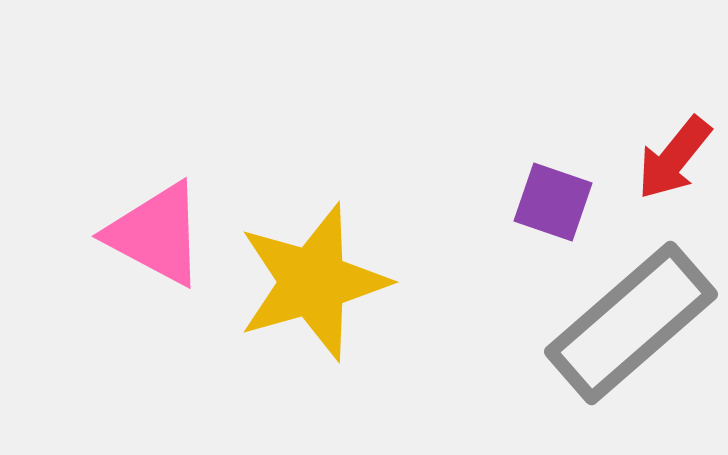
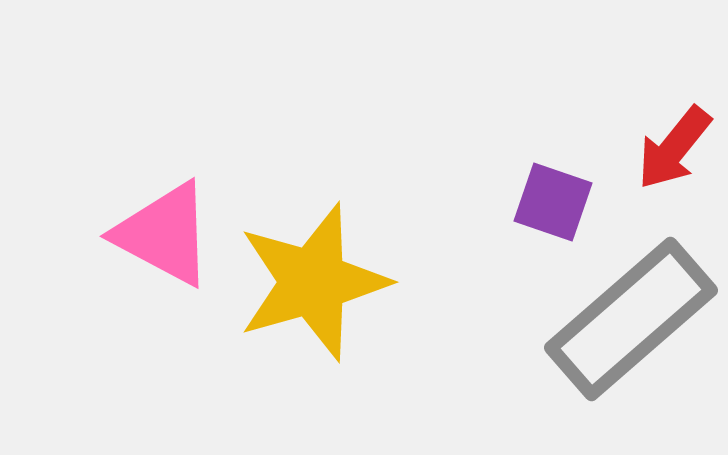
red arrow: moved 10 px up
pink triangle: moved 8 px right
gray rectangle: moved 4 px up
